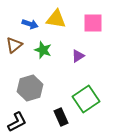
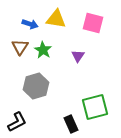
pink square: rotated 15 degrees clockwise
brown triangle: moved 6 px right, 2 px down; rotated 18 degrees counterclockwise
green star: rotated 12 degrees clockwise
purple triangle: rotated 24 degrees counterclockwise
gray hexagon: moved 6 px right, 2 px up
green square: moved 9 px right, 8 px down; rotated 20 degrees clockwise
black rectangle: moved 10 px right, 7 px down
